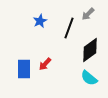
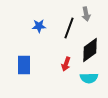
gray arrow: moved 2 px left; rotated 56 degrees counterclockwise
blue star: moved 1 px left, 5 px down; rotated 24 degrees clockwise
red arrow: moved 21 px right; rotated 24 degrees counterclockwise
blue rectangle: moved 4 px up
cyan semicircle: rotated 42 degrees counterclockwise
